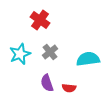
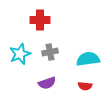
red cross: rotated 36 degrees counterclockwise
gray cross: rotated 28 degrees clockwise
purple semicircle: rotated 90 degrees counterclockwise
red semicircle: moved 16 px right, 2 px up
